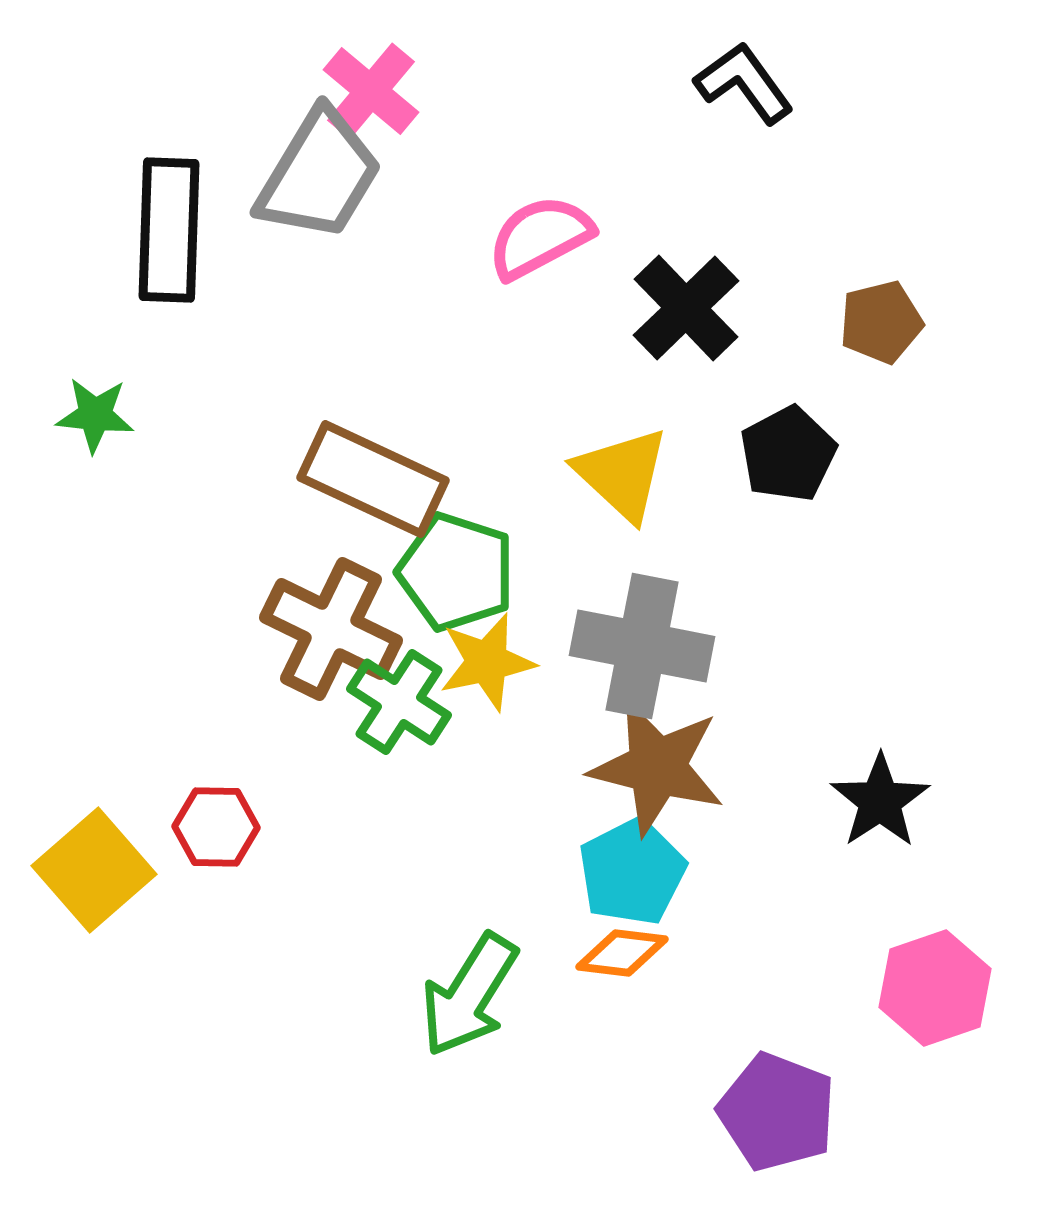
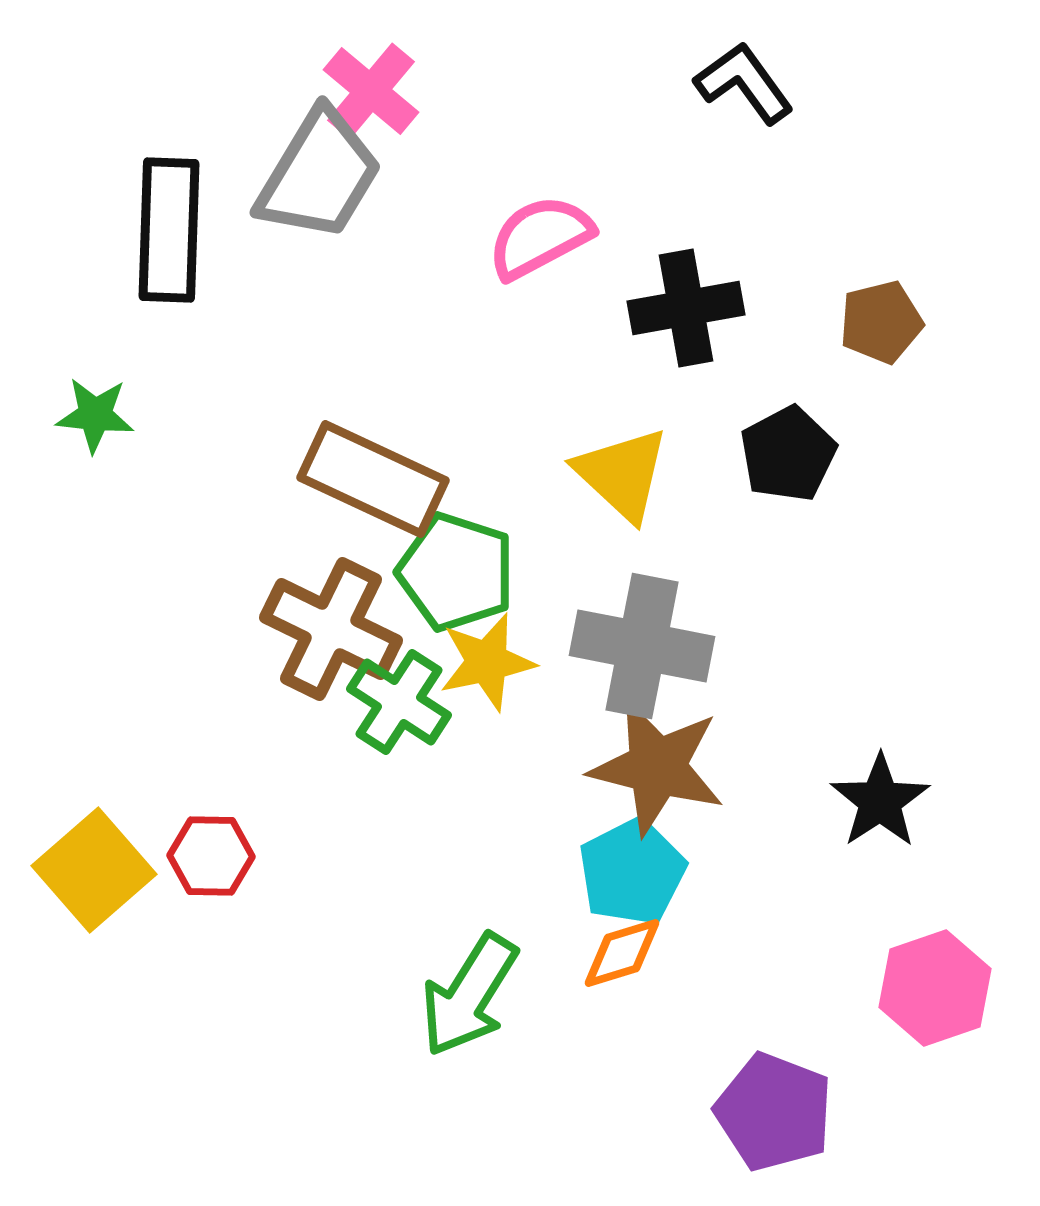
black cross: rotated 34 degrees clockwise
red hexagon: moved 5 px left, 29 px down
orange diamond: rotated 24 degrees counterclockwise
purple pentagon: moved 3 px left
